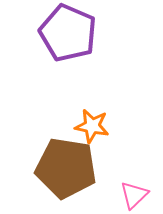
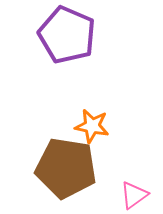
purple pentagon: moved 1 px left, 2 px down
pink triangle: rotated 8 degrees clockwise
